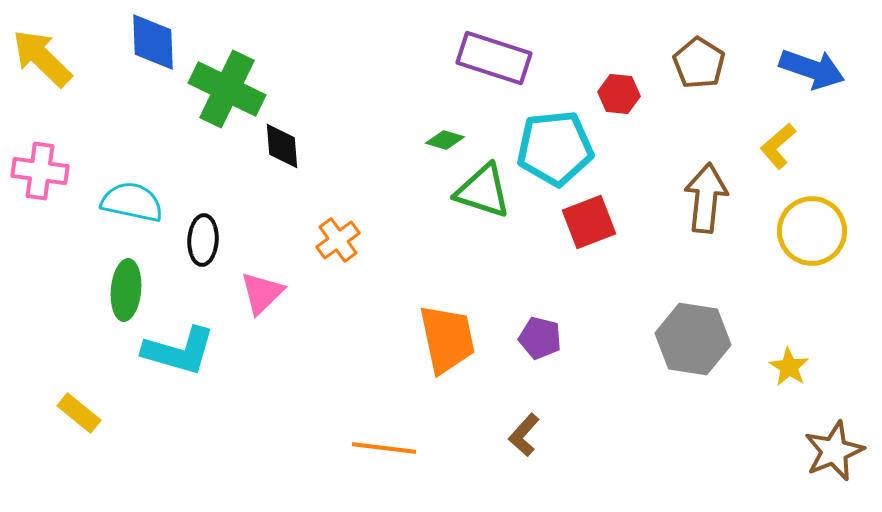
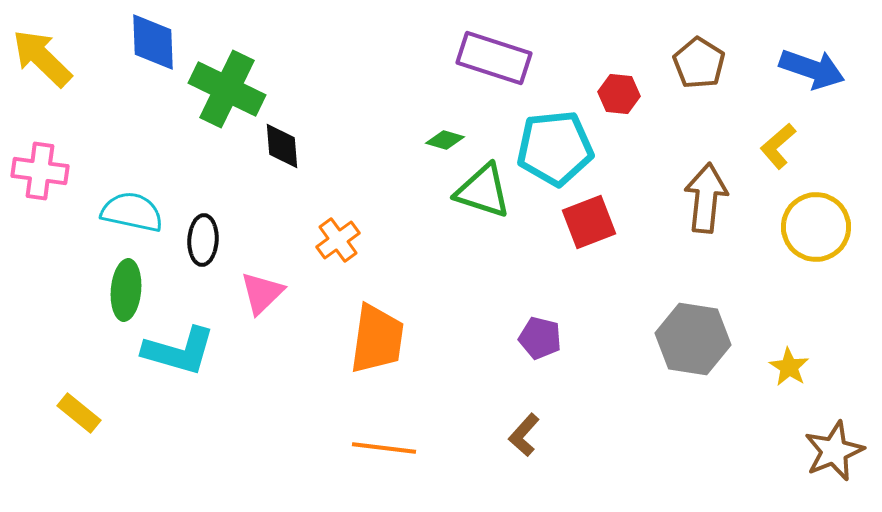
cyan semicircle: moved 10 px down
yellow circle: moved 4 px right, 4 px up
orange trapezoid: moved 70 px left; rotated 20 degrees clockwise
